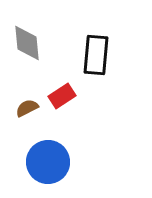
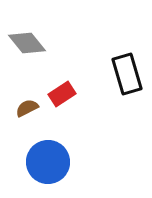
gray diamond: rotated 33 degrees counterclockwise
black rectangle: moved 31 px right, 19 px down; rotated 21 degrees counterclockwise
red rectangle: moved 2 px up
